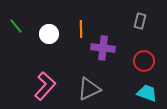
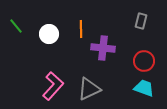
gray rectangle: moved 1 px right
pink L-shape: moved 8 px right
cyan trapezoid: moved 3 px left, 5 px up
